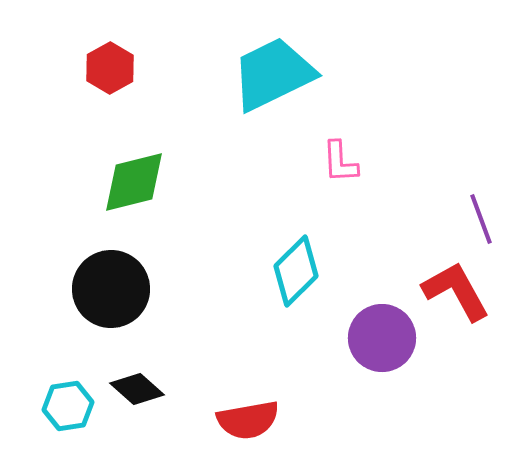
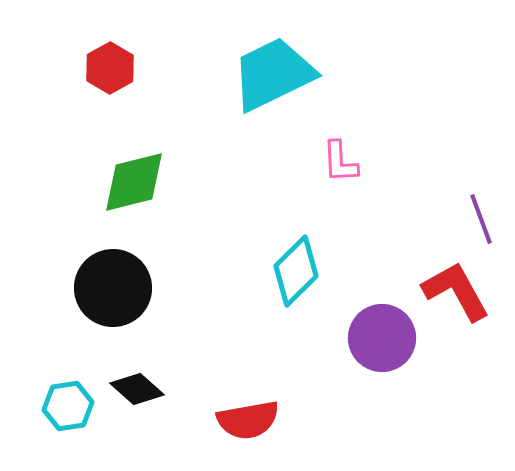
black circle: moved 2 px right, 1 px up
